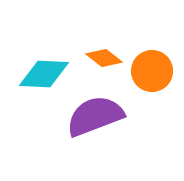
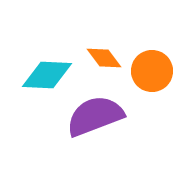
orange diamond: rotated 15 degrees clockwise
cyan diamond: moved 3 px right, 1 px down
